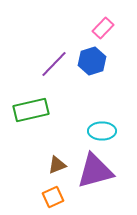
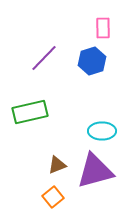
pink rectangle: rotated 45 degrees counterclockwise
purple line: moved 10 px left, 6 px up
green rectangle: moved 1 px left, 2 px down
orange square: rotated 15 degrees counterclockwise
